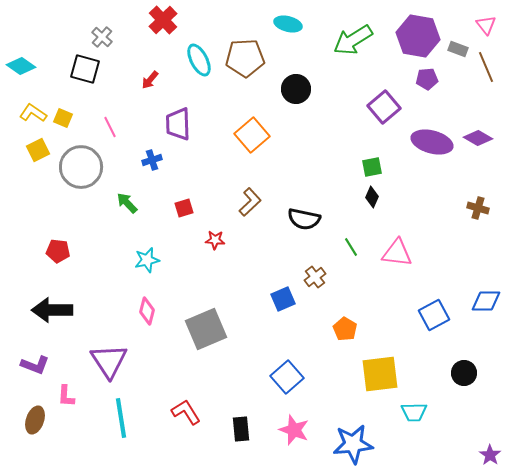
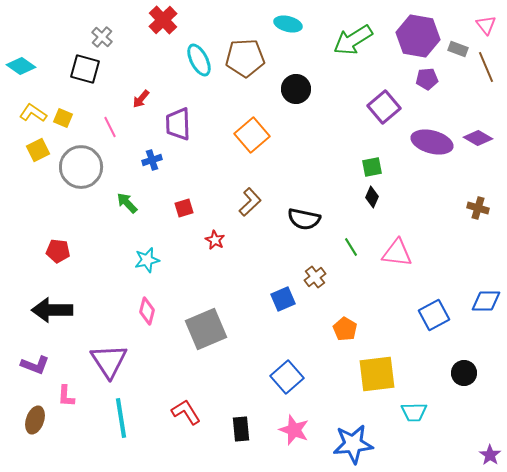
red arrow at (150, 80): moved 9 px left, 19 px down
red star at (215, 240): rotated 24 degrees clockwise
yellow square at (380, 374): moved 3 px left
